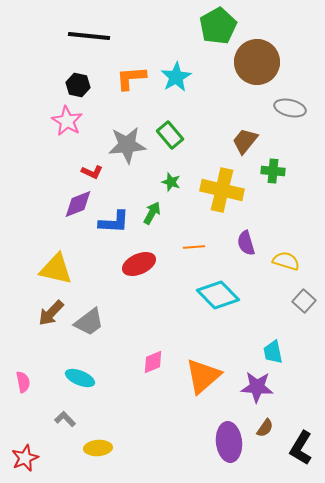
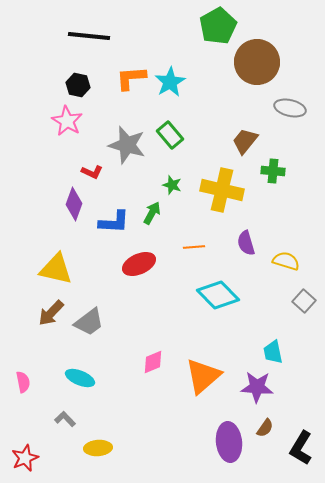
cyan star: moved 6 px left, 5 px down
gray star: rotated 21 degrees clockwise
green star: moved 1 px right, 3 px down
purple diamond: moved 4 px left; rotated 48 degrees counterclockwise
